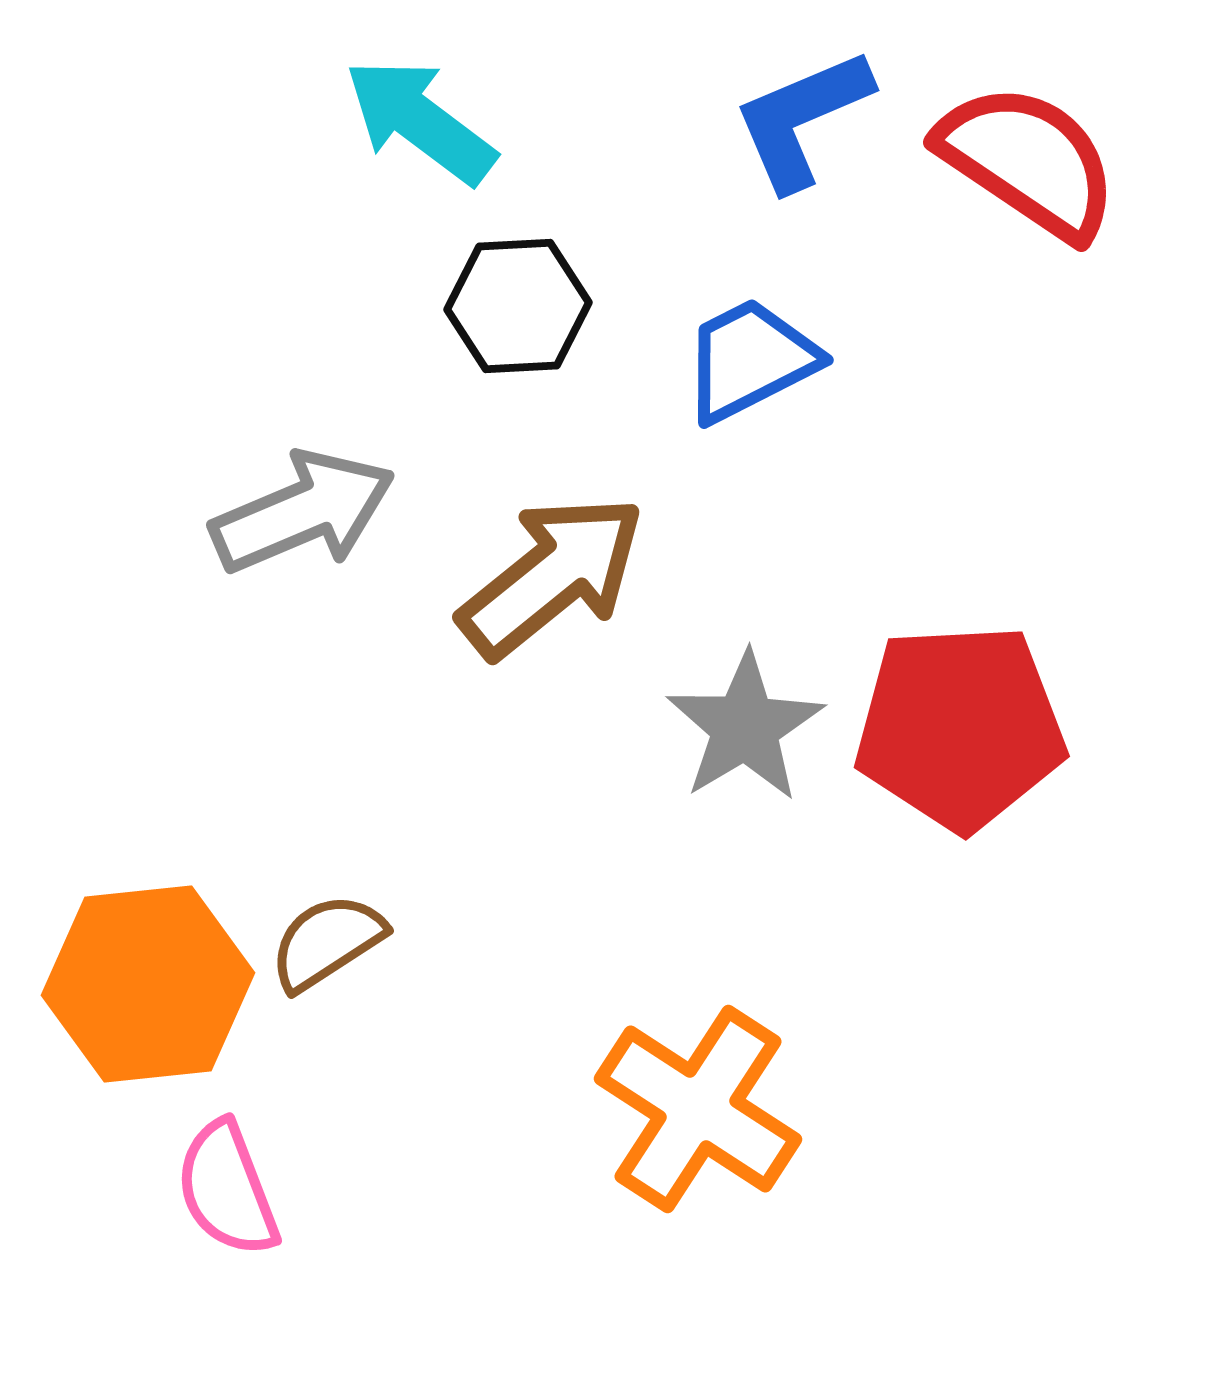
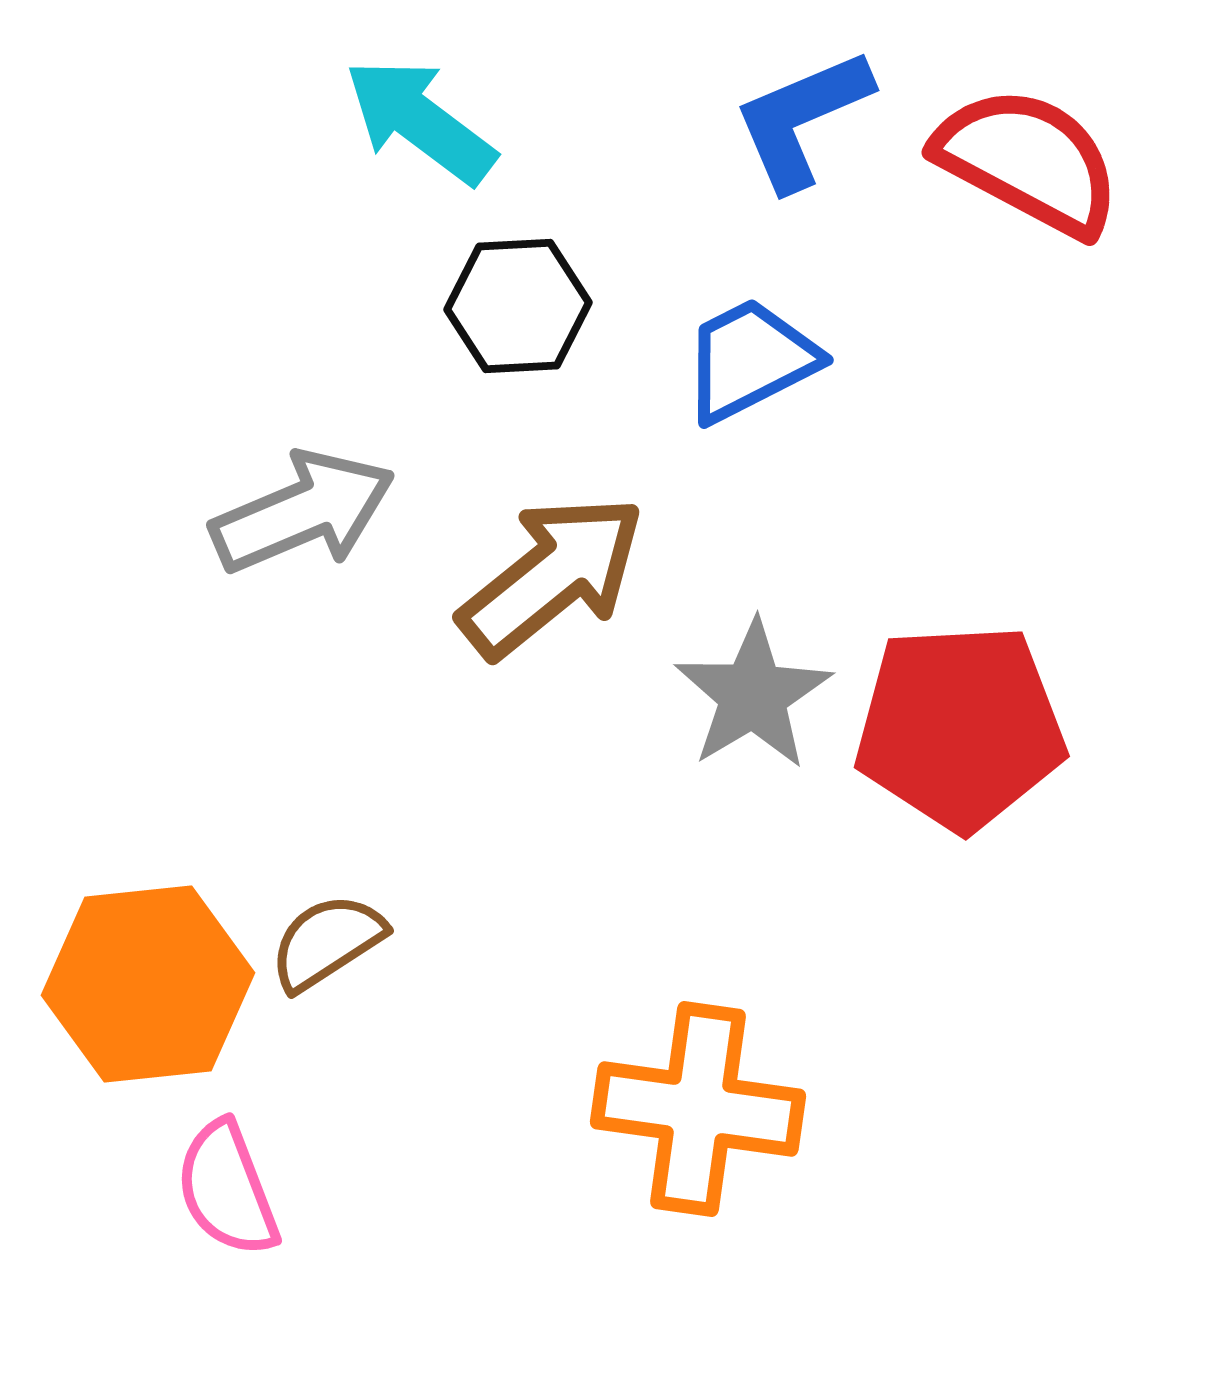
red semicircle: rotated 6 degrees counterclockwise
gray star: moved 8 px right, 32 px up
orange cross: rotated 25 degrees counterclockwise
